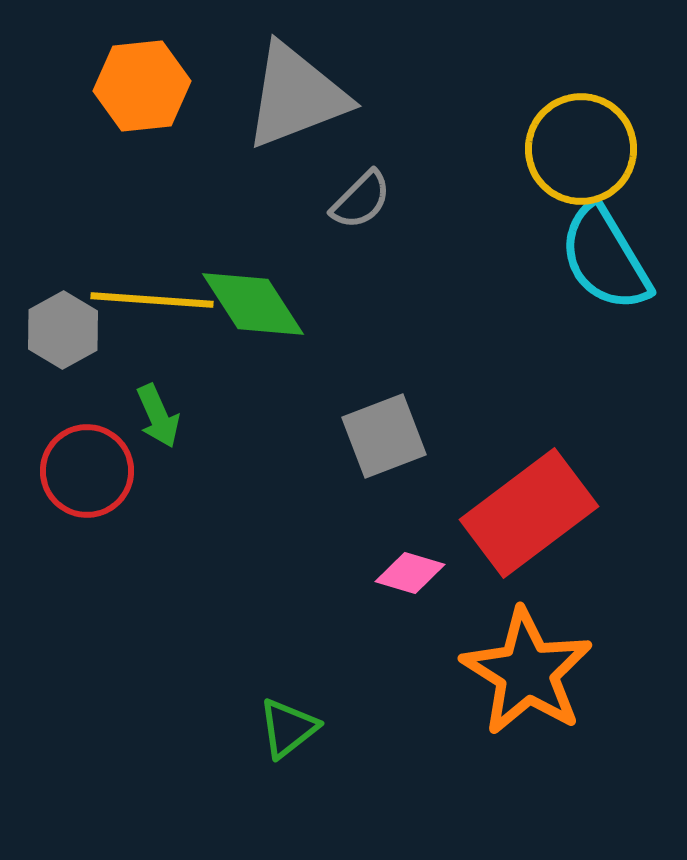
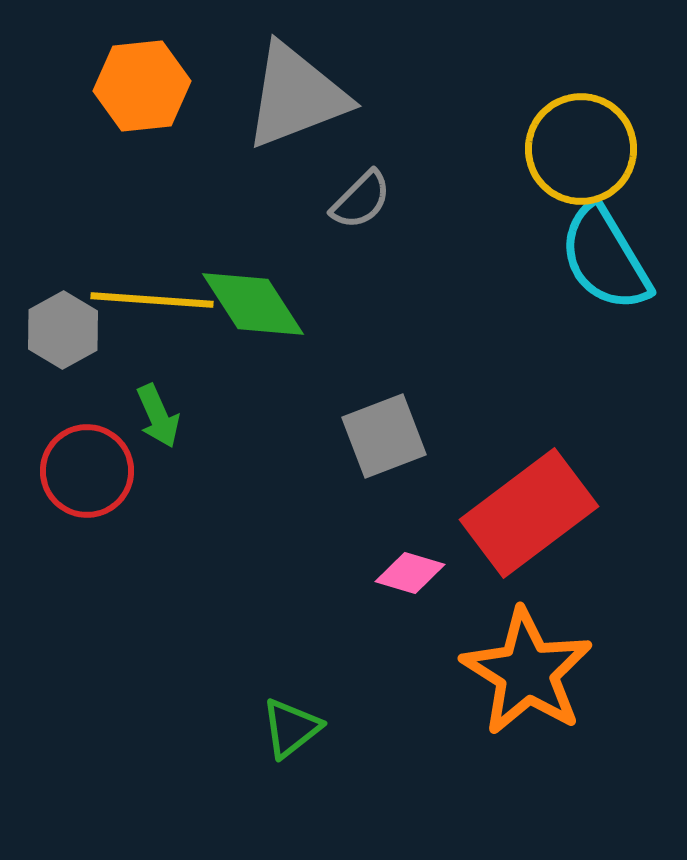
green triangle: moved 3 px right
